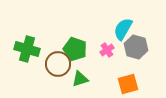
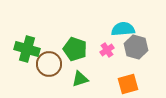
cyan semicircle: rotated 55 degrees clockwise
brown circle: moved 9 px left
